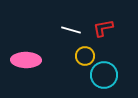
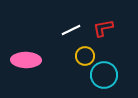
white line: rotated 42 degrees counterclockwise
